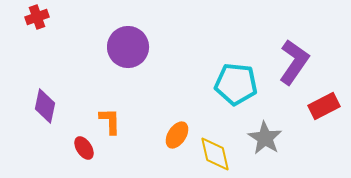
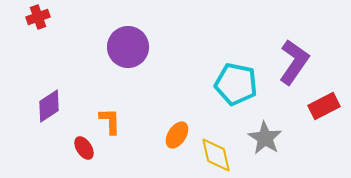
red cross: moved 1 px right
cyan pentagon: rotated 6 degrees clockwise
purple diamond: moved 4 px right; rotated 44 degrees clockwise
yellow diamond: moved 1 px right, 1 px down
